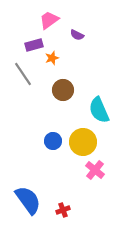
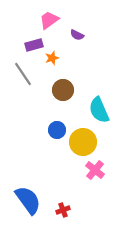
blue circle: moved 4 px right, 11 px up
